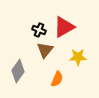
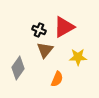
gray diamond: moved 3 px up
